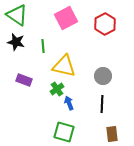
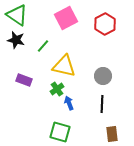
black star: moved 2 px up
green line: rotated 48 degrees clockwise
green square: moved 4 px left
